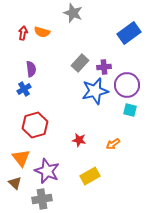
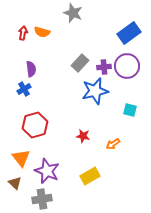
purple circle: moved 19 px up
red star: moved 4 px right, 4 px up
